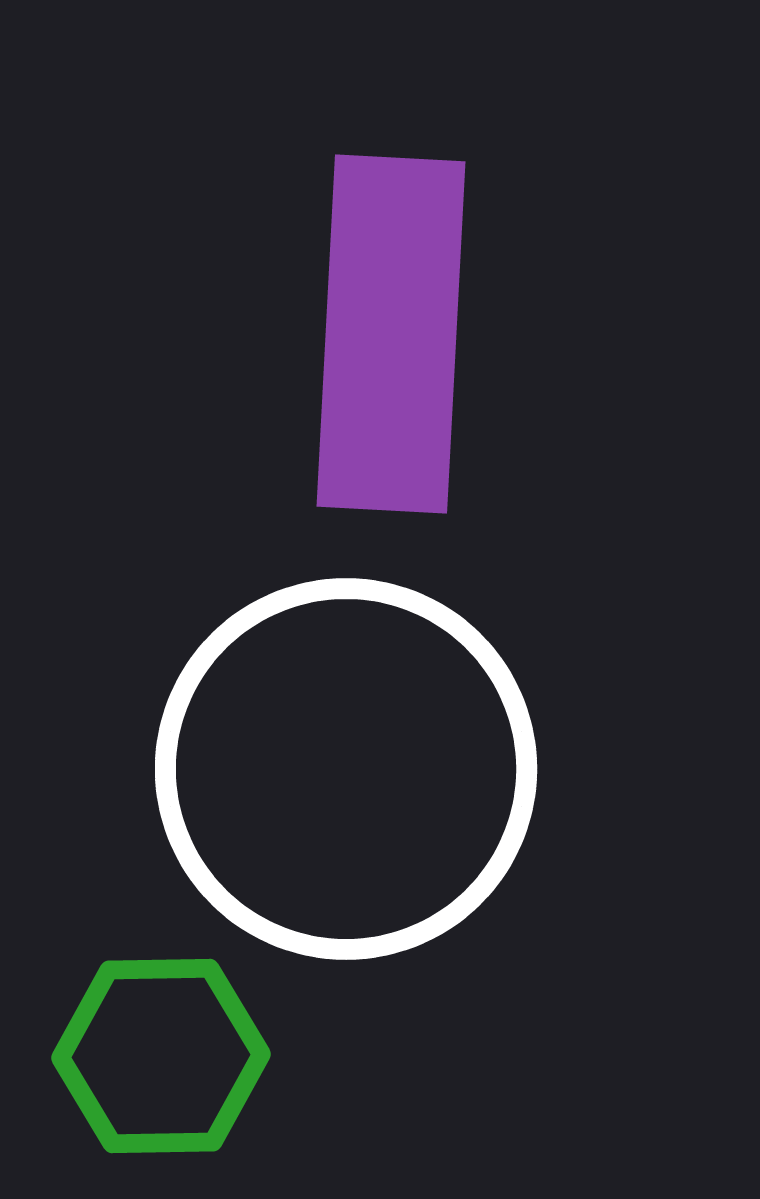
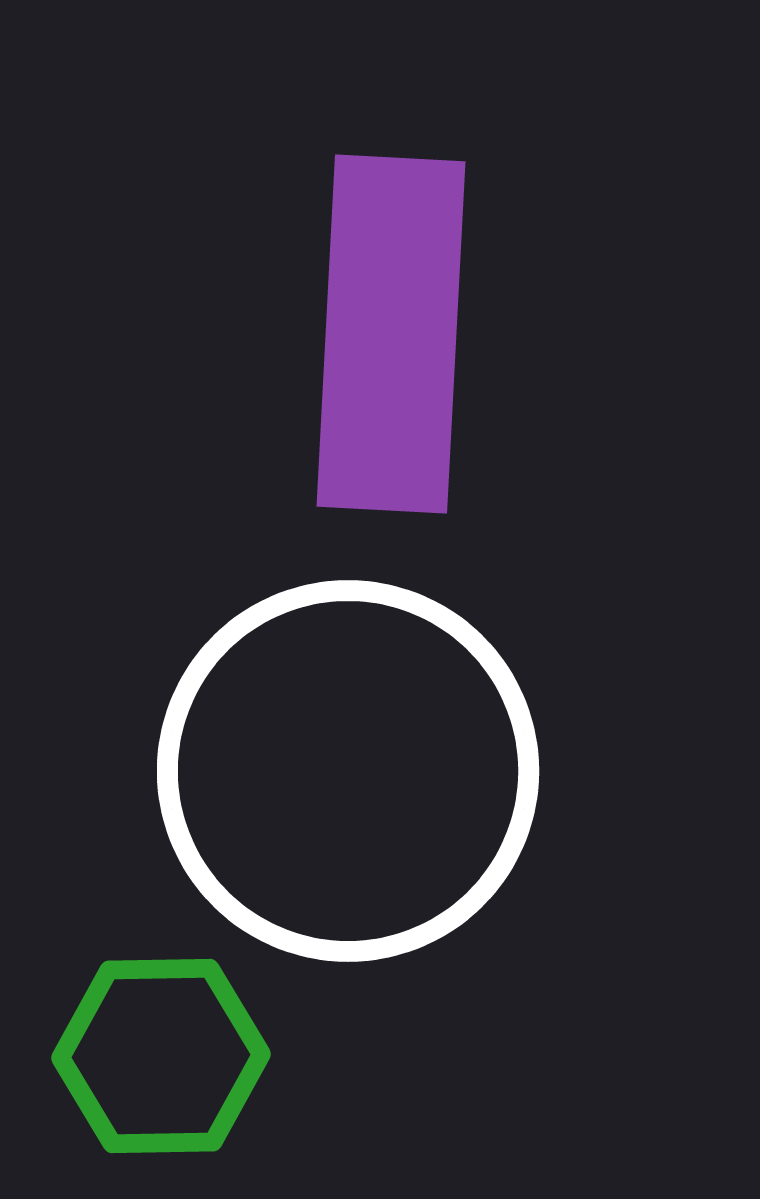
white circle: moved 2 px right, 2 px down
